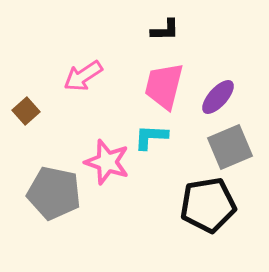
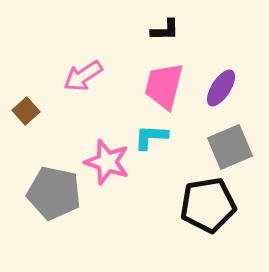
purple ellipse: moved 3 px right, 9 px up; rotated 9 degrees counterclockwise
